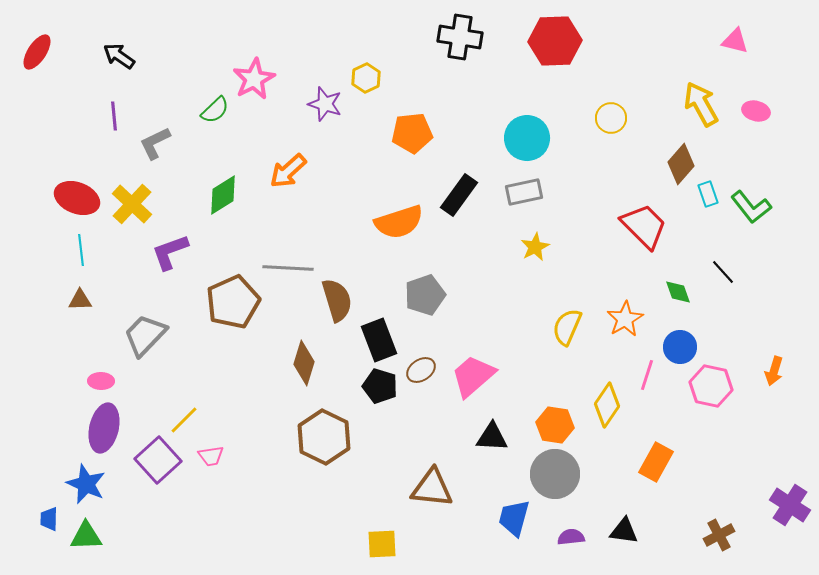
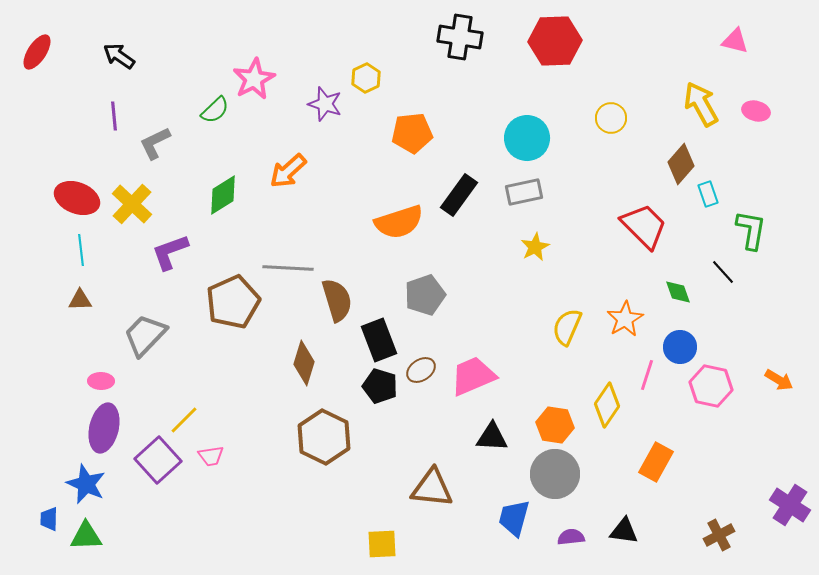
green L-shape at (751, 207): moved 23 px down; rotated 132 degrees counterclockwise
orange arrow at (774, 371): moved 5 px right, 9 px down; rotated 76 degrees counterclockwise
pink trapezoid at (473, 376): rotated 18 degrees clockwise
